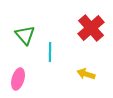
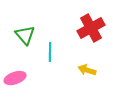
red cross: rotated 12 degrees clockwise
yellow arrow: moved 1 px right, 4 px up
pink ellipse: moved 3 px left, 1 px up; rotated 55 degrees clockwise
